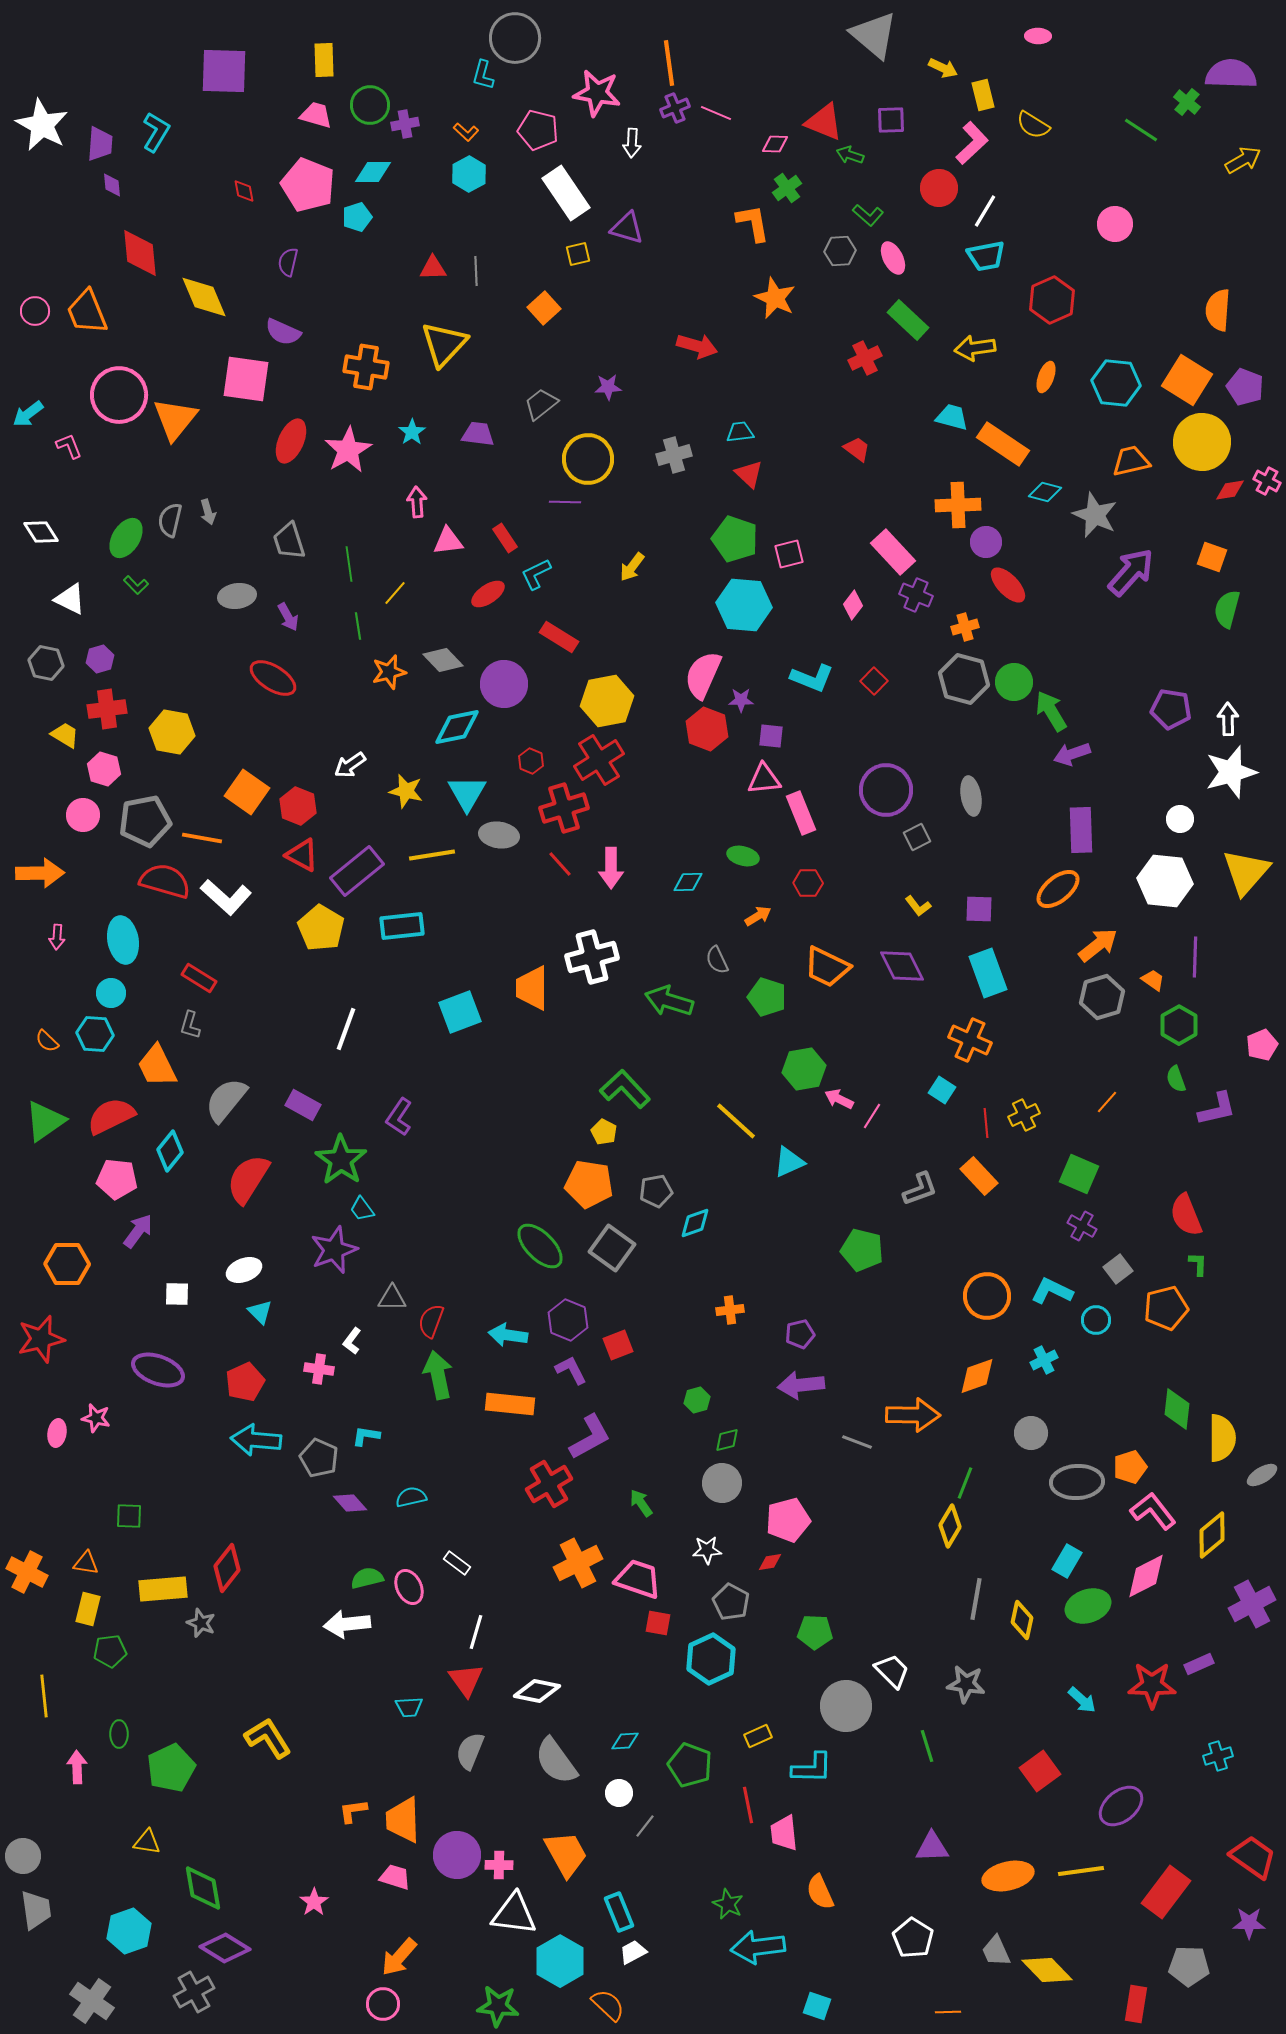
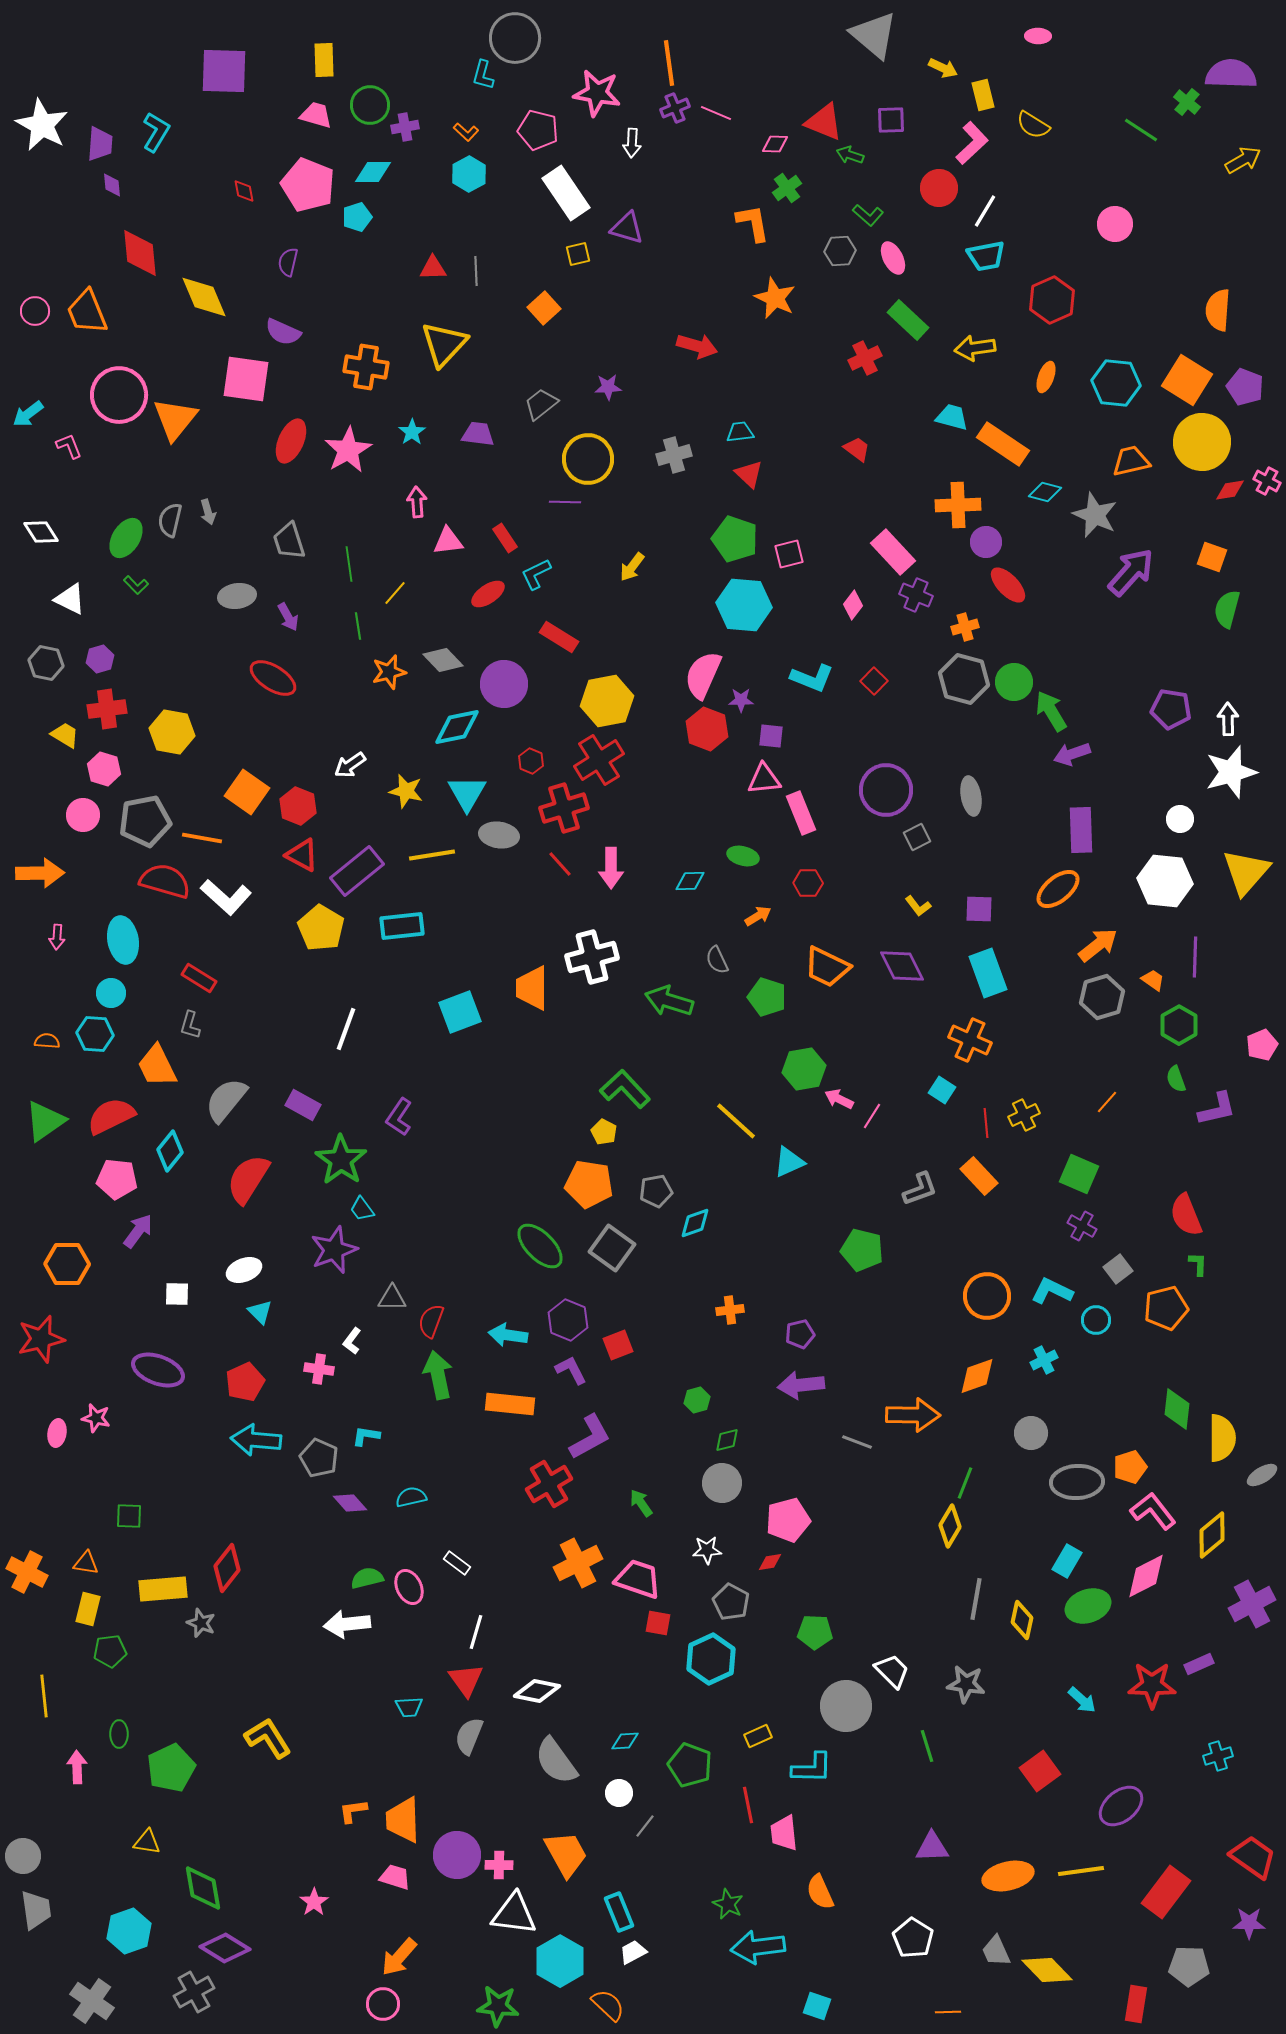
purple cross at (405, 124): moved 3 px down
cyan diamond at (688, 882): moved 2 px right, 1 px up
orange semicircle at (47, 1041): rotated 140 degrees clockwise
gray semicircle at (470, 1751): moved 1 px left, 15 px up
